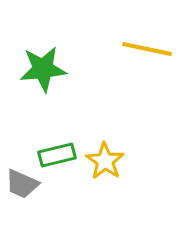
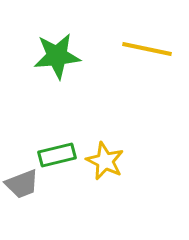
green star: moved 14 px right, 13 px up
yellow star: rotated 9 degrees counterclockwise
gray trapezoid: rotated 45 degrees counterclockwise
